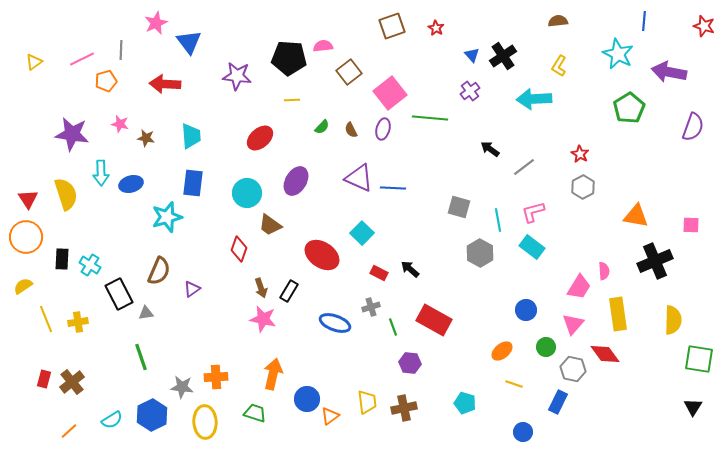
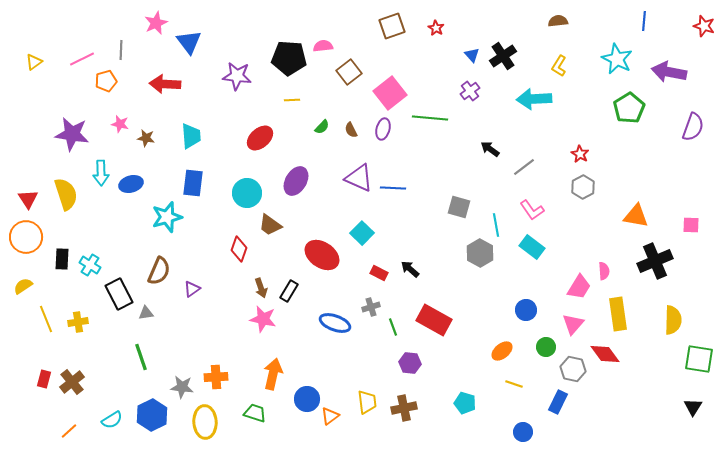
cyan star at (618, 54): moved 1 px left, 5 px down
pink L-shape at (533, 212): moved 1 px left, 2 px up; rotated 110 degrees counterclockwise
cyan line at (498, 220): moved 2 px left, 5 px down
